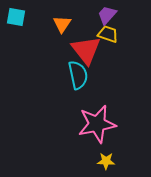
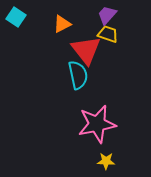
cyan square: rotated 24 degrees clockwise
orange triangle: rotated 30 degrees clockwise
